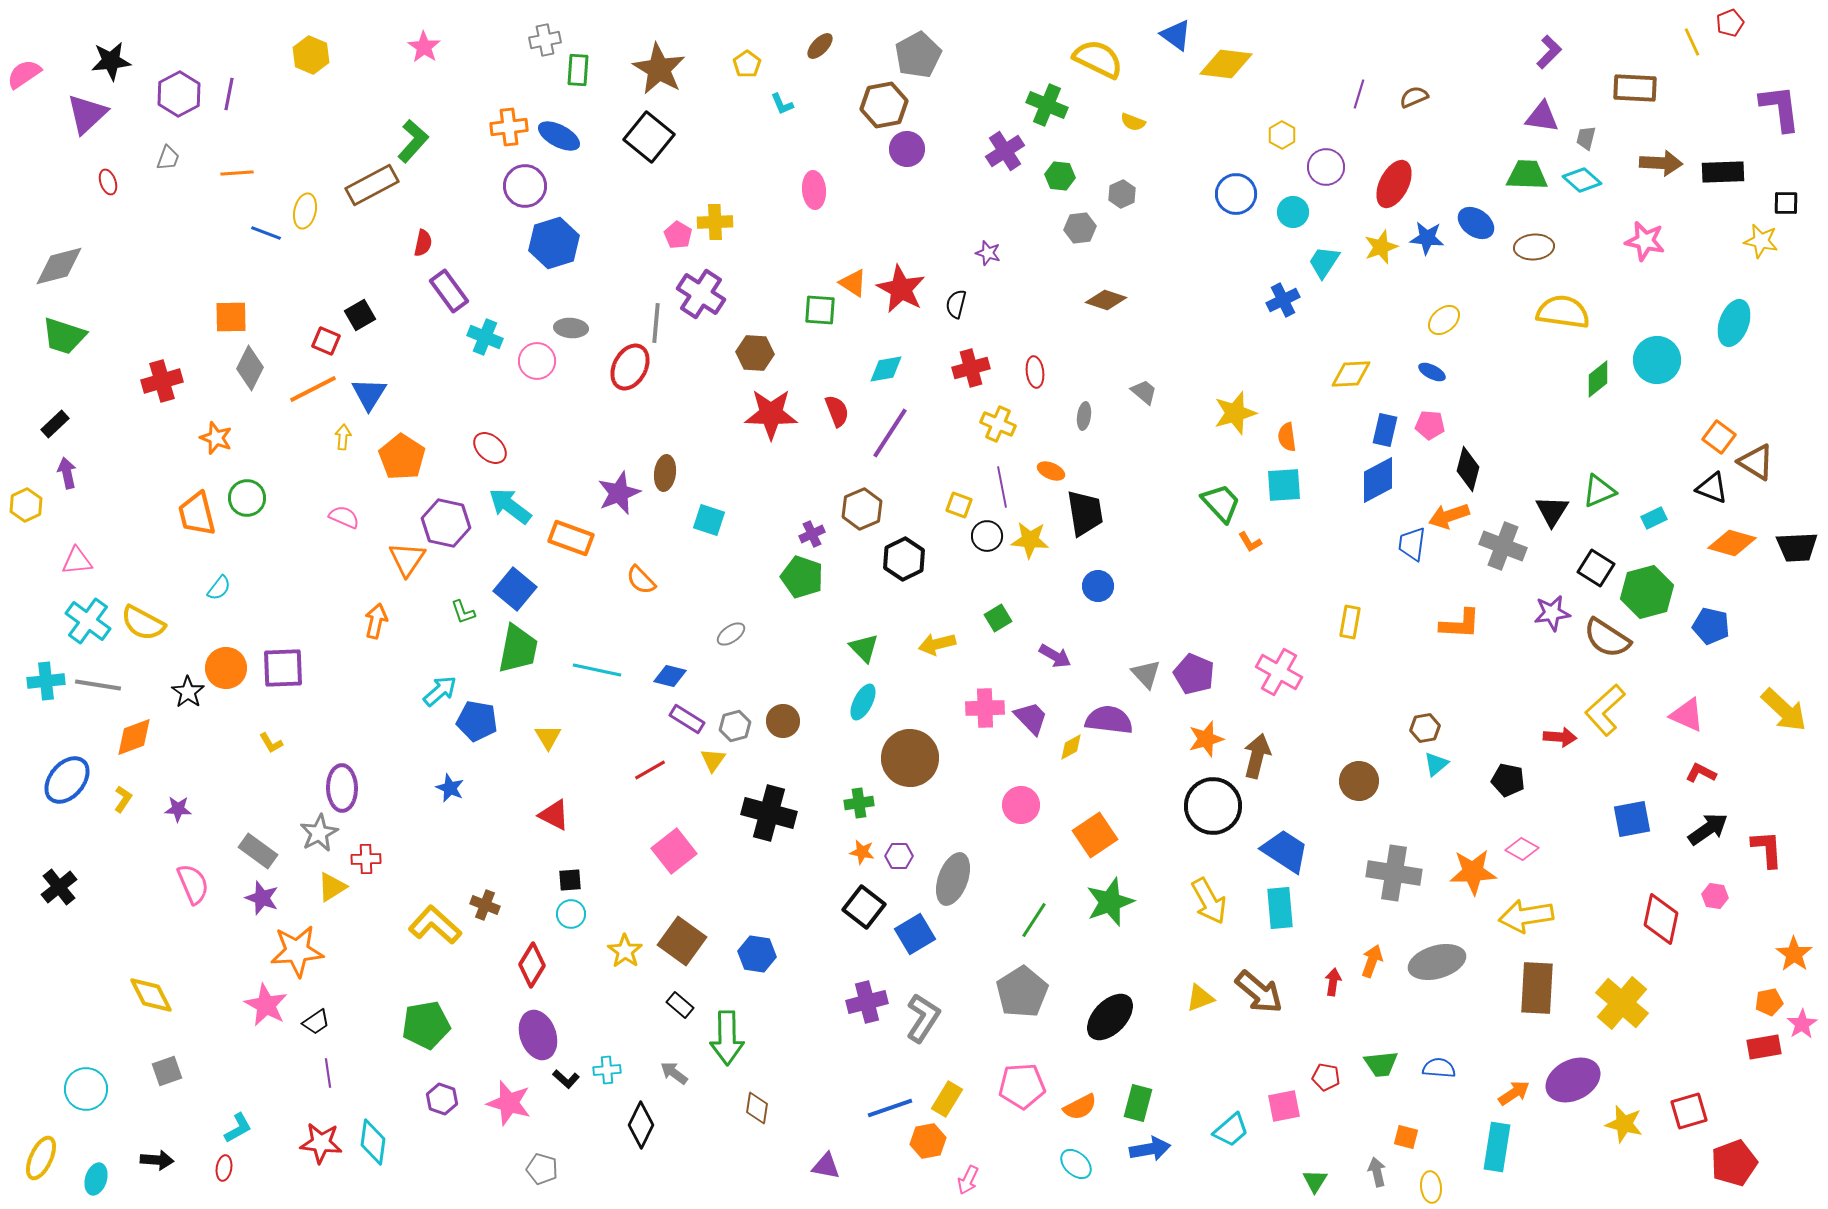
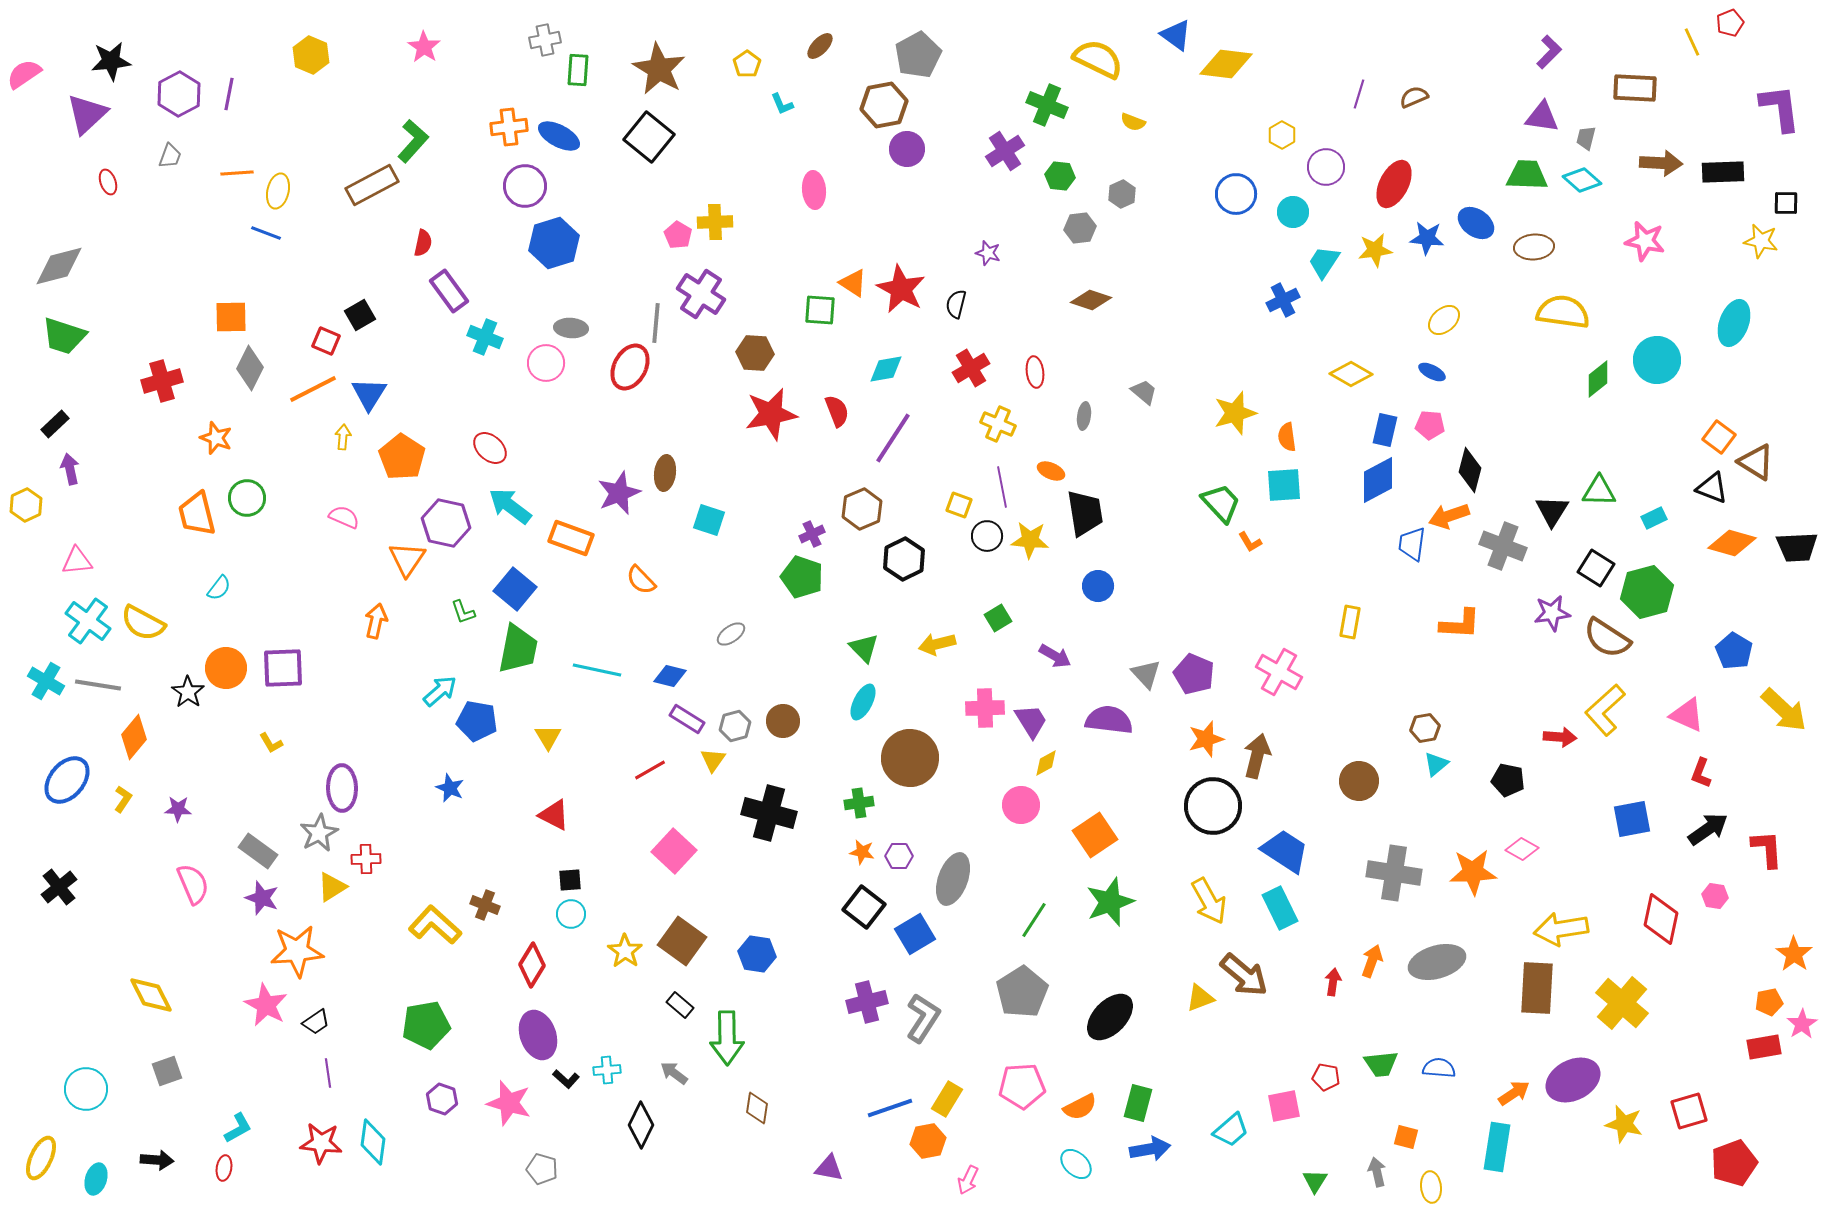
gray trapezoid at (168, 158): moved 2 px right, 2 px up
yellow ellipse at (305, 211): moved 27 px left, 20 px up
yellow star at (1381, 247): moved 6 px left, 3 px down; rotated 12 degrees clockwise
brown diamond at (1106, 300): moved 15 px left
pink circle at (537, 361): moved 9 px right, 2 px down
red cross at (971, 368): rotated 15 degrees counterclockwise
yellow diamond at (1351, 374): rotated 33 degrees clockwise
red star at (771, 414): rotated 12 degrees counterclockwise
purple line at (890, 433): moved 3 px right, 5 px down
black diamond at (1468, 469): moved 2 px right, 1 px down
purple arrow at (67, 473): moved 3 px right, 4 px up
green triangle at (1599, 491): rotated 24 degrees clockwise
blue pentagon at (1711, 626): moved 23 px right, 25 px down; rotated 18 degrees clockwise
cyan cross at (46, 681): rotated 36 degrees clockwise
purple trapezoid at (1031, 718): moved 3 px down; rotated 12 degrees clockwise
orange diamond at (134, 737): rotated 30 degrees counterclockwise
yellow diamond at (1071, 747): moved 25 px left, 16 px down
red L-shape at (1701, 773): rotated 96 degrees counterclockwise
pink square at (674, 851): rotated 9 degrees counterclockwise
cyan rectangle at (1280, 908): rotated 21 degrees counterclockwise
yellow arrow at (1526, 916): moved 35 px right, 13 px down
brown arrow at (1259, 992): moved 15 px left, 17 px up
purple triangle at (826, 1166): moved 3 px right, 2 px down
